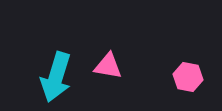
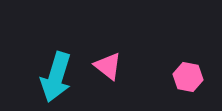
pink triangle: rotated 28 degrees clockwise
